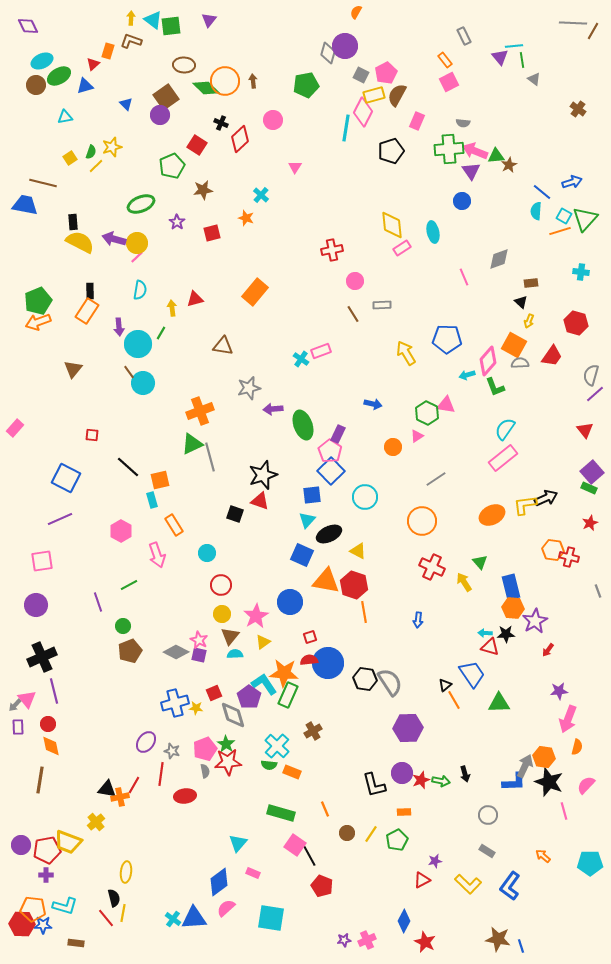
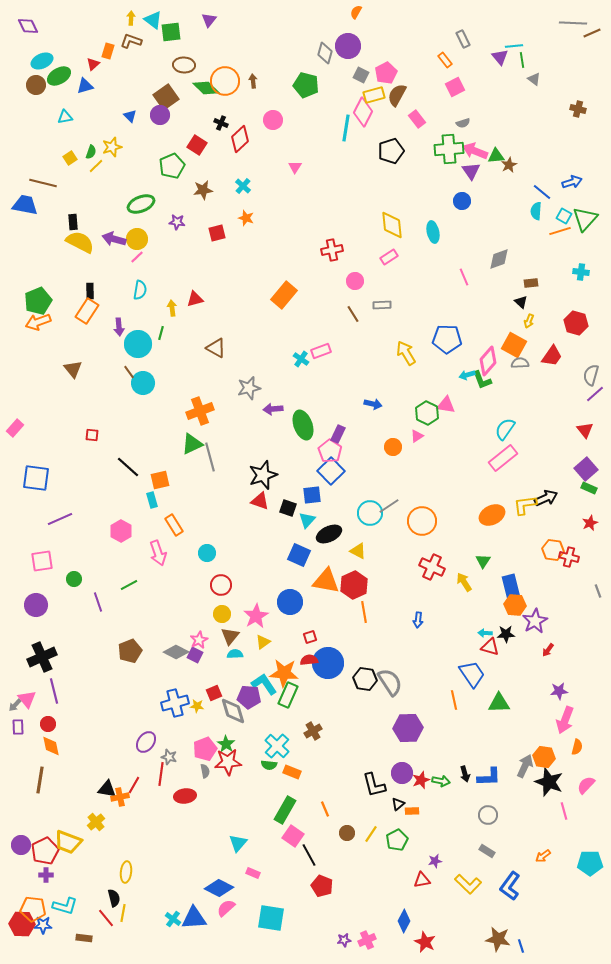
green square at (171, 26): moved 6 px down
brown line at (593, 31): moved 1 px left, 2 px down; rotated 36 degrees clockwise
gray rectangle at (464, 36): moved 1 px left, 3 px down
purple circle at (345, 46): moved 3 px right
gray diamond at (328, 53): moved 3 px left
pink square at (449, 82): moved 6 px right, 5 px down
green pentagon at (306, 85): rotated 25 degrees clockwise
blue triangle at (126, 104): moved 4 px right, 12 px down
brown cross at (578, 109): rotated 21 degrees counterclockwise
pink rectangle at (417, 121): moved 2 px up; rotated 60 degrees counterclockwise
gray semicircle at (463, 123): rotated 24 degrees counterclockwise
cyan cross at (261, 195): moved 18 px left, 9 px up
purple star at (177, 222): rotated 28 degrees counterclockwise
red square at (212, 233): moved 5 px right
yellow circle at (137, 243): moved 4 px up
pink rectangle at (402, 248): moved 13 px left, 9 px down
orange rectangle at (255, 292): moved 29 px right, 3 px down
green line at (161, 333): rotated 16 degrees counterclockwise
brown triangle at (223, 346): moved 7 px left, 2 px down; rotated 20 degrees clockwise
brown triangle at (73, 369): rotated 18 degrees counterclockwise
green L-shape at (495, 387): moved 13 px left, 7 px up
purple square at (592, 472): moved 6 px left, 3 px up
blue square at (66, 478): moved 30 px left; rotated 20 degrees counterclockwise
gray line at (436, 479): moved 47 px left, 27 px down
cyan circle at (365, 497): moved 5 px right, 16 px down
black square at (235, 514): moved 53 px right, 6 px up
pink arrow at (157, 555): moved 1 px right, 2 px up
blue square at (302, 555): moved 3 px left
green triangle at (480, 562): moved 3 px right, 1 px up; rotated 14 degrees clockwise
red hexagon at (354, 585): rotated 16 degrees clockwise
orange hexagon at (513, 608): moved 2 px right, 3 px up
green circle at (123, 626): moved 49 px left, 47 px up
pink star at (199, 640): rotated 18 degrees clockwise
purple square at (199, 655): moved 4 px left; rotated 14 degrees clockwise
black triangle at (445, 685): moved 47 px left, 119 px down
purple pentagon at (249, 697): rotated 30 degrees counterclockwise
orange line at (454, 700): rotated 18 degrees clockwise
yellow star at (196, 708): moved 1 px right, 2 px up
gray diamond at (233, 715): moved 4 px up
pink arrow at (568, 719): moved 3 px left, 1 px down
gray star at (172, 751): moved 3 px left, 6 px down
blue L-shape at (514, 782): moved 25 px left, 5 px up
orange rectangle at (404, 812): moved 8 px right, 1 px up
green rectangle at (281, 813): moved 4 px right, 3 px up; rotated 76 degrees counterclockwise
pink square at (295, 845): moved 2 px left, 9 px up
red pentagon at (47, 850): moved 2 px left, 1 px down; rotated 16 degrees counterclockwise
orange arrow at (543, 856): rotated 77 degrees counterclockwise
red triangle at (422, 880): rotated 18 degrees clockwise
blue diamond at (219, 882): moved 6 px down; rotated 64 degrees clockwise
brown rectangle at (76, 943): moved 8 px right, 5 px up
